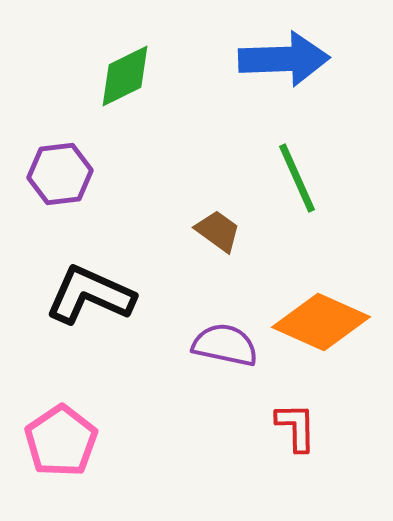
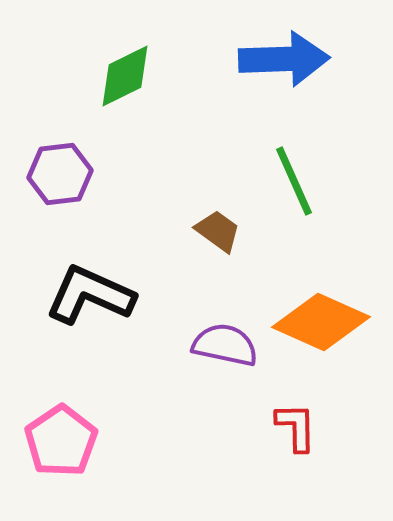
green line: moved 3 px left, 3 px down
